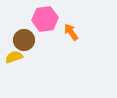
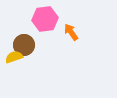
brown circle: moved 5 px down
